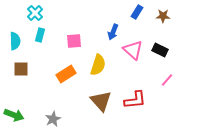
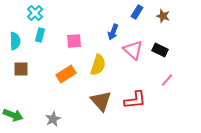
brown star: rotated 16 degrees clockwise
green arrow: moved 1 px left
